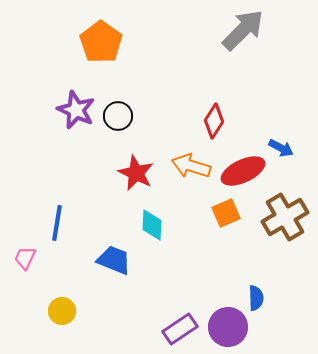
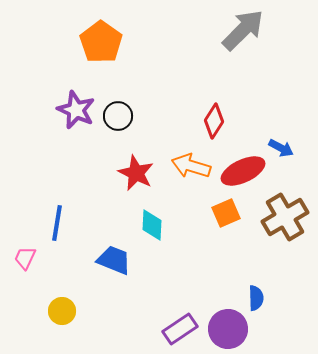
purple circle: moved 2 px down
